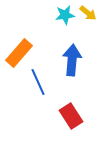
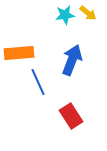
orange rectangle: rotated 44 degrees clockwise
blue arrow: rotated 16 degrees clockwise
